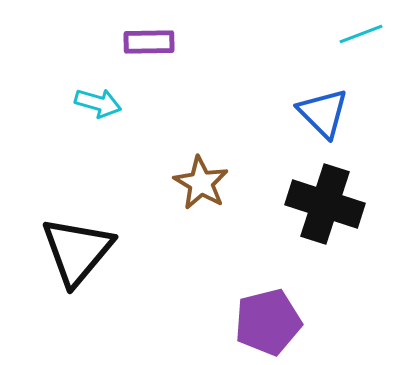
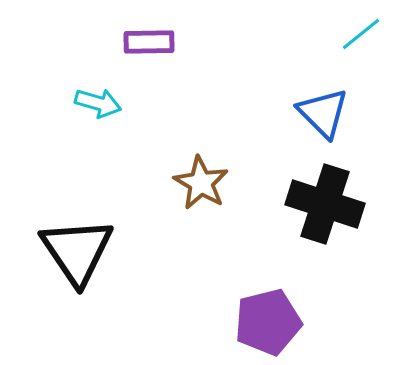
cyan line: rotated 18 degrees counterclockwise
black triangle: rotated 14 degrees counterclockwise
